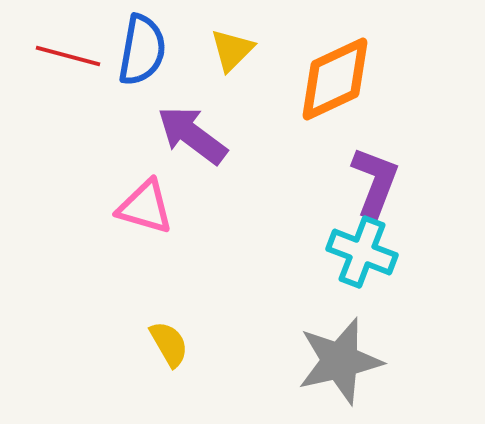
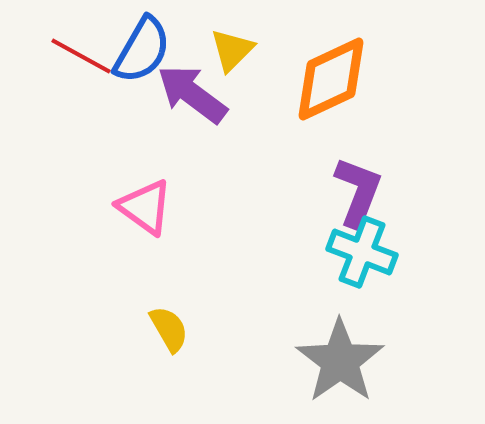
blue semicircle: rotated 20 degrees clockwise
red line: moved 13 px right; rotated 14 degrees clockwise
orange diamond: moved 4 px left
purple arrow: moved 41 px up
purple L-shape: moved 17 px left, 10 px down
pink triangle: rotated 20 degrees clockwise
yellow semicircle: moved 15 px up
gray star: rotated 22 degrees counterclockwise
